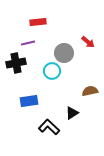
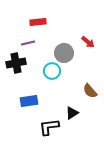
brown semicircle: rotated 119 degrees counterclockwise
black L-shape: rotated 50 degrees counterclockwise
